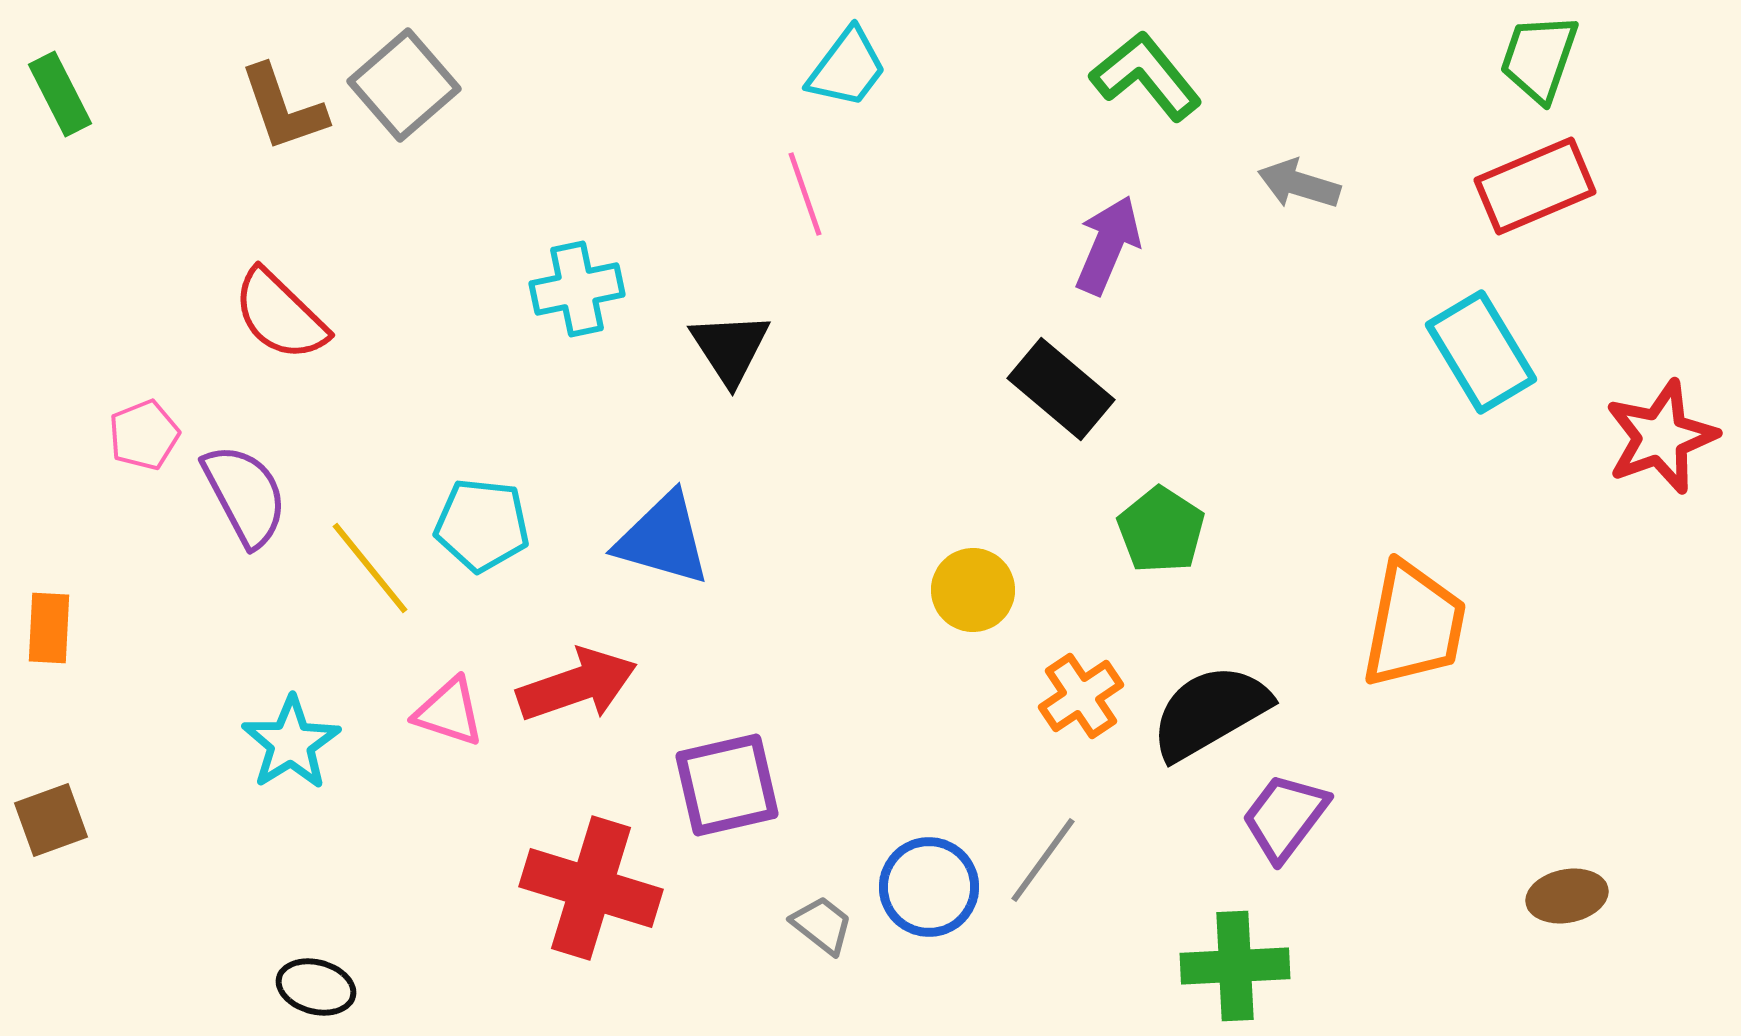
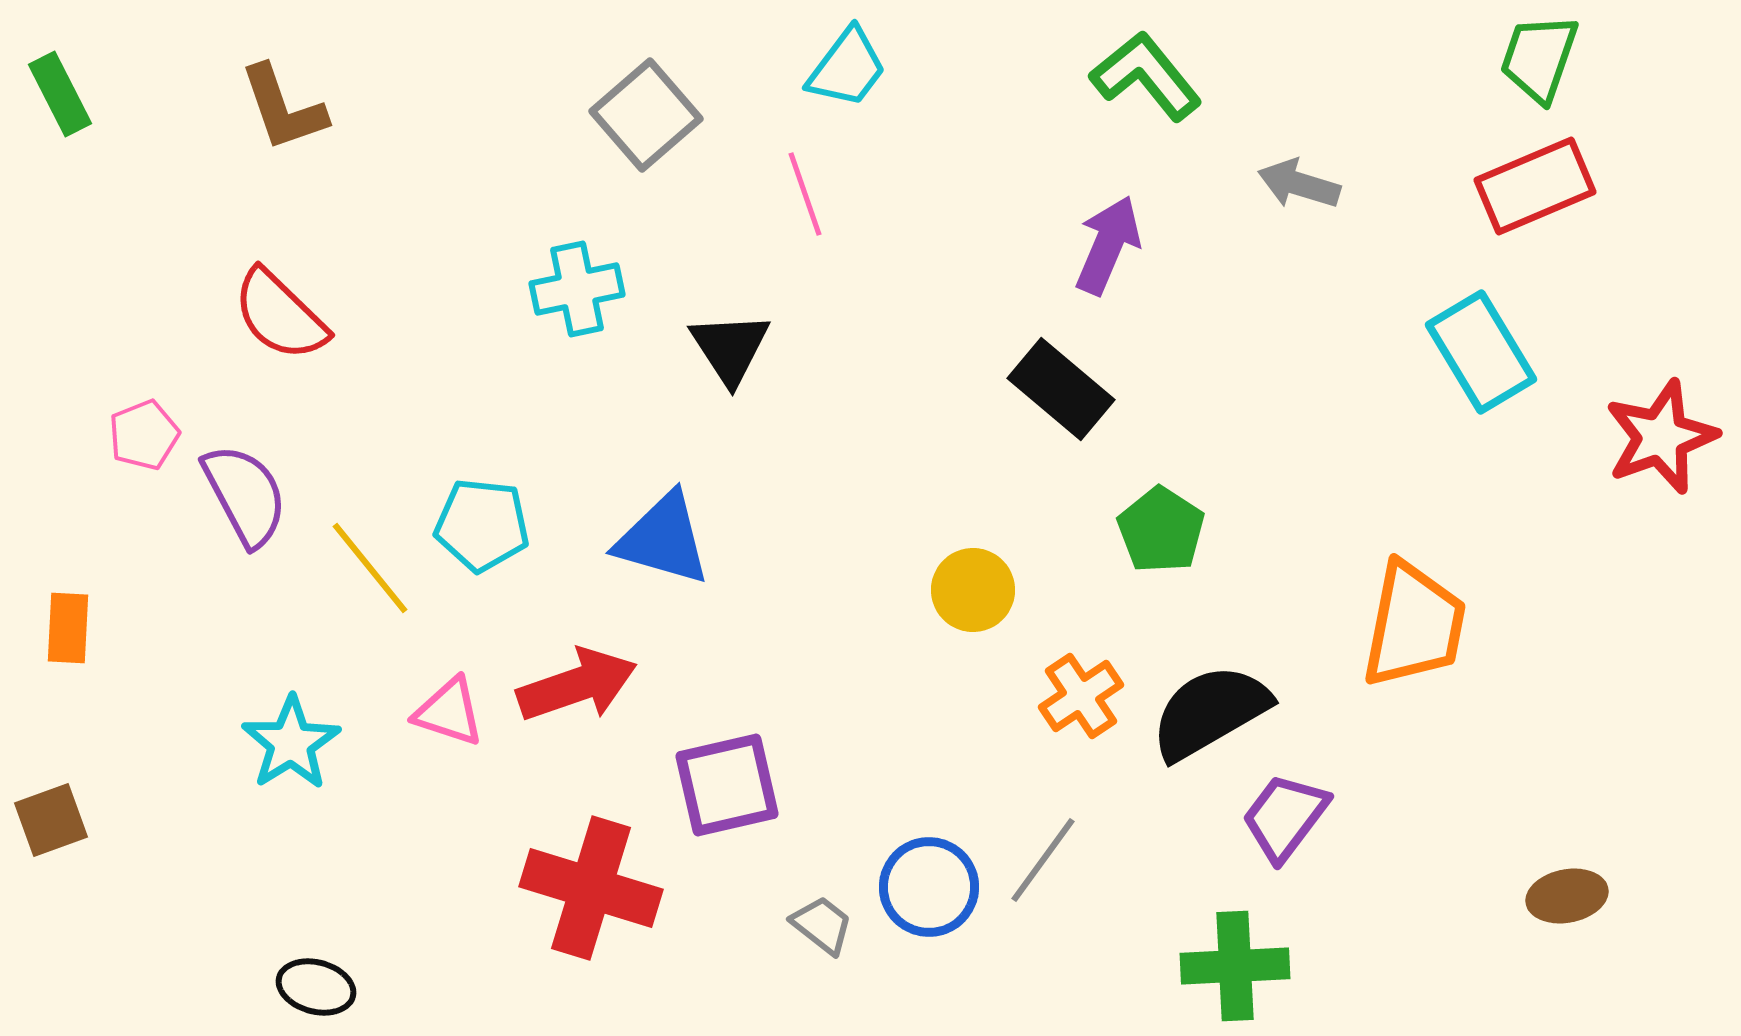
gray square: moved 242 px right, 30 px down
orange rectangle: moved 19 px right
